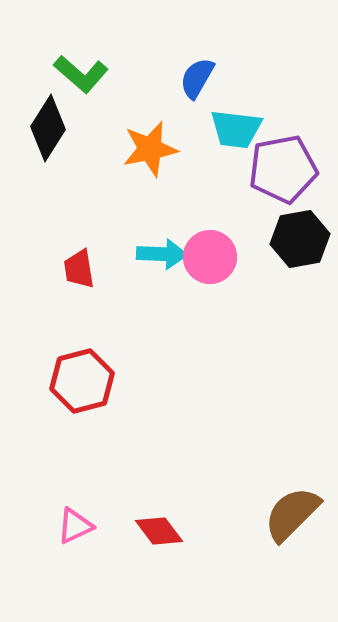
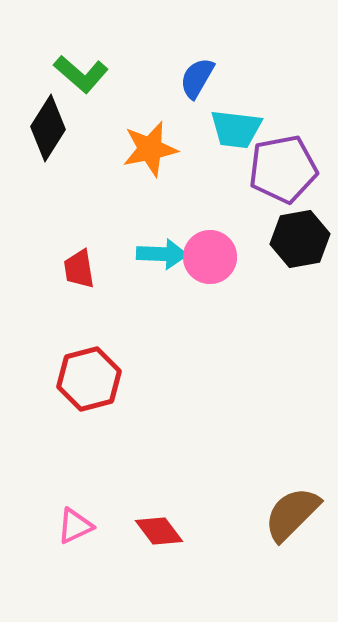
red hexagon: moved 7 px right, 2 px up
